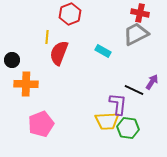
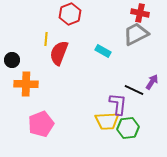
yellow line: moved 1 px left, 2 px down
green hexagon: rotated 15 degrees counterclockwise
